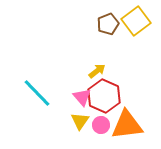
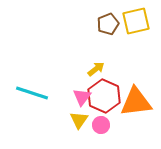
yellow square: rotated 24 degrees clockwise
yellow arrow: moved 1 px left, 2 px up
cyan line: moved 5 px left; rotated 28 degrees counterclockwise
pink triangle: rotated 18 degrees clockwise
yellow triangle: moved 1 px left, 1 px up
orange triangle: moved 9 px right, 23 px up
